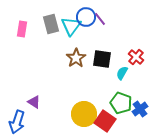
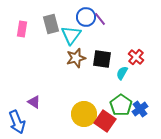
cyan triangle: moved 9 px down
brown star: rotated 18 degrees clockwise
green pentagon: moved 2 px down; rotated 15 degrees clockwise
blue arrow: rotated 40 degrees counterclockwise
